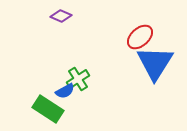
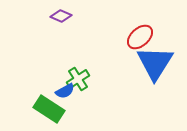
green rectangle: moved 1 px right
